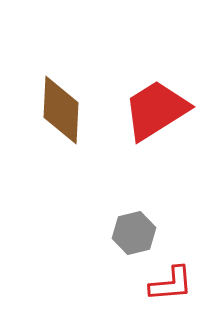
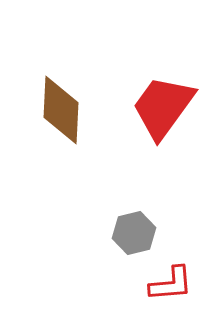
red trapezoid: moved 7 px right, 3 px up; rotated 22 degrees counterclockwise
